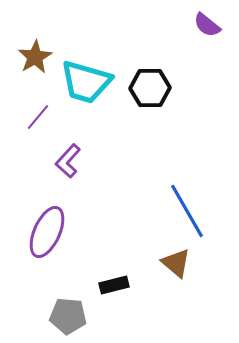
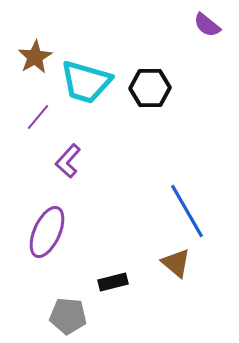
black rectangle: moved 1 px left, 3 px up
